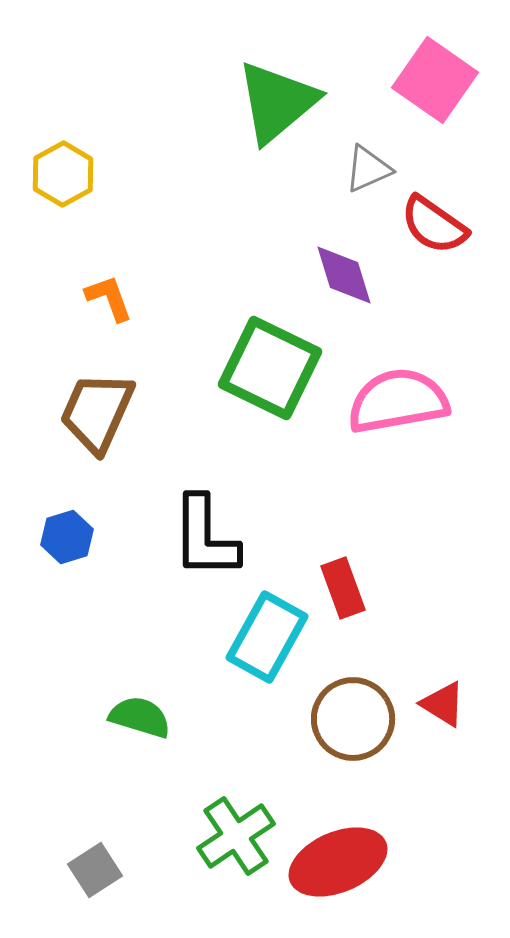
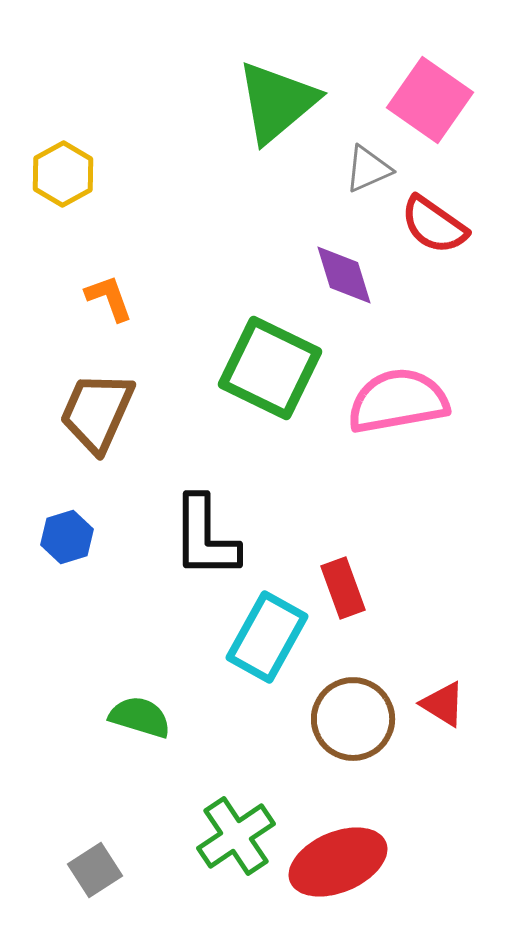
pink square: moved 5 px left, 20 px down
